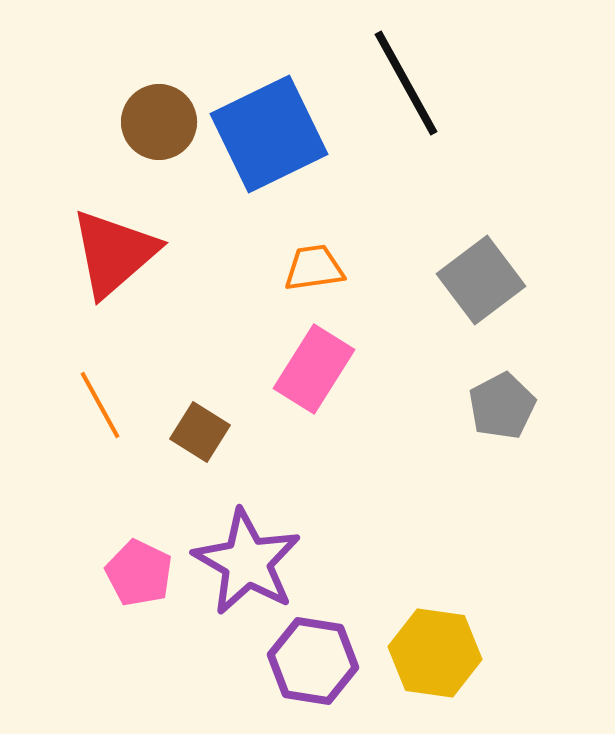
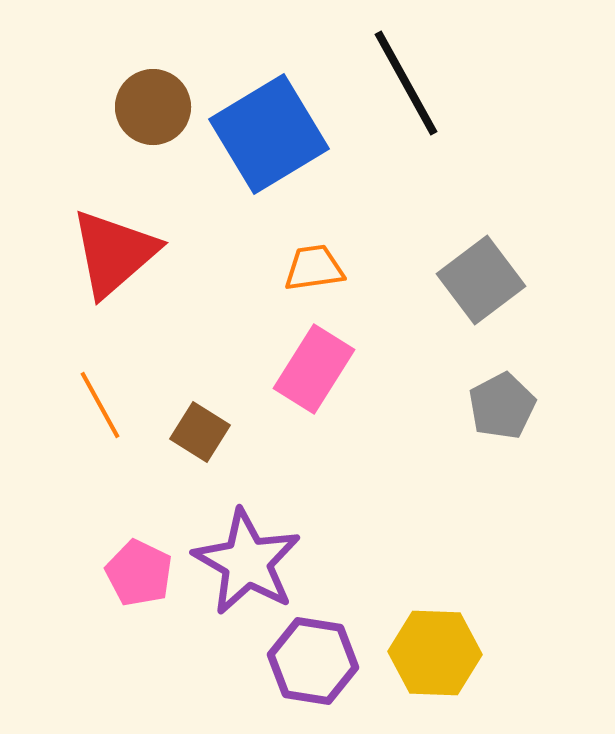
brown circle: moved 6 px left, 15 px up
blue square: rotated 5 degrees counterclockwise
yellow hexagon: rotated 6 degrees counterclockwise
